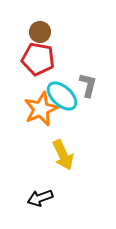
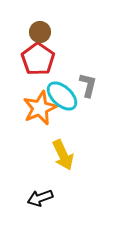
red pentagon: rotated 24 degrees clockwise
orange star: moved 1 px left, 1 px up
